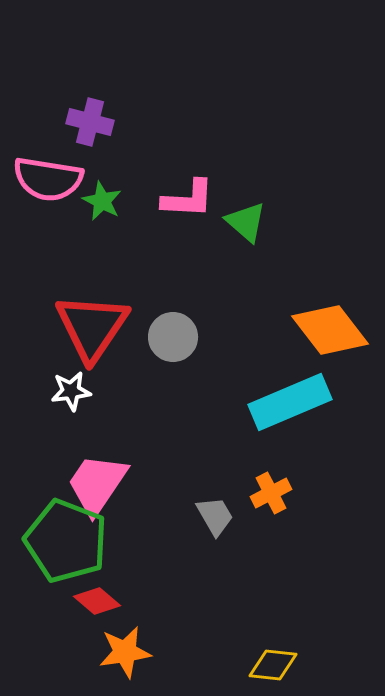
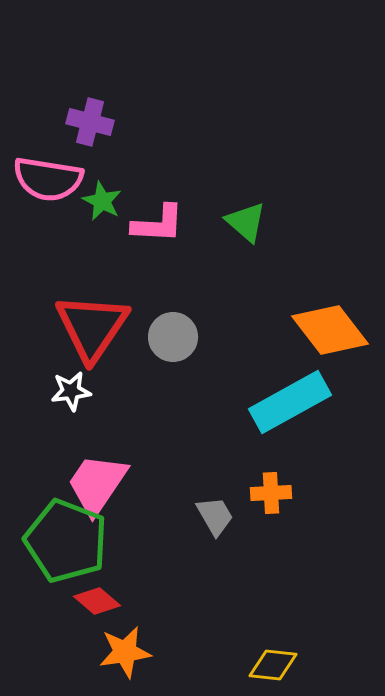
pink L-shape: moved 30 px left, 25 px down
cyan rectangle: rotated 6 degrees counterclockwise
orange cross: rotated 24 degrees clockwise
